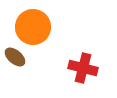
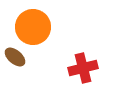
red cross: rotated 28 degrees counterclockwise
